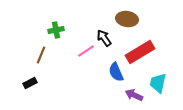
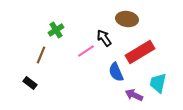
green cross: rotated 21 degrees counterclockwise
black rectangle: rotated 64 degrees clockwise
